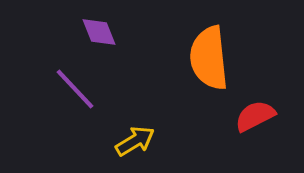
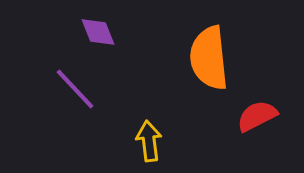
purple diamond: moved 1 px left
red semicircle: moved 2 px right
yellow arrow: moved 14 px right; rotated 66 degrees counterclockwise
